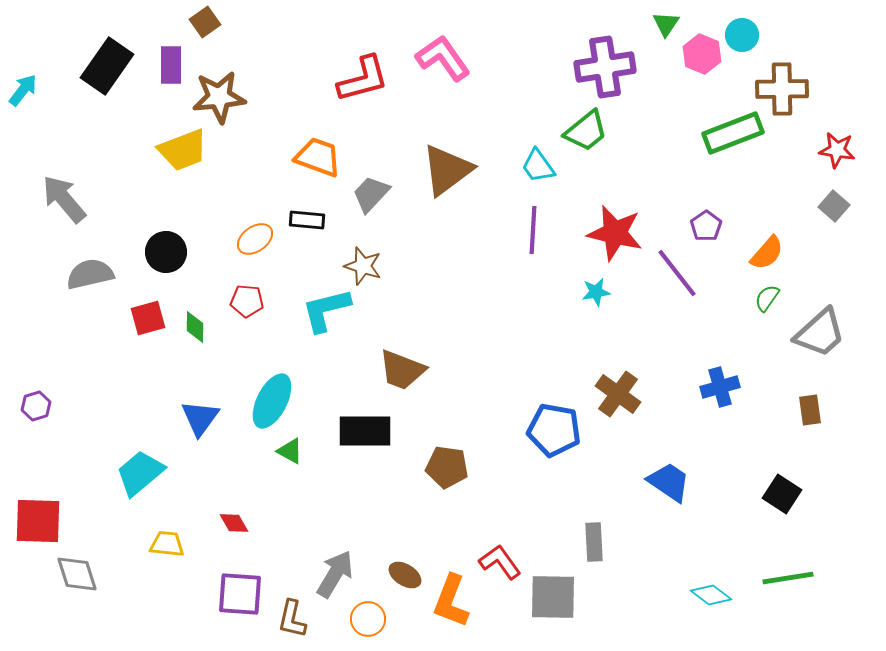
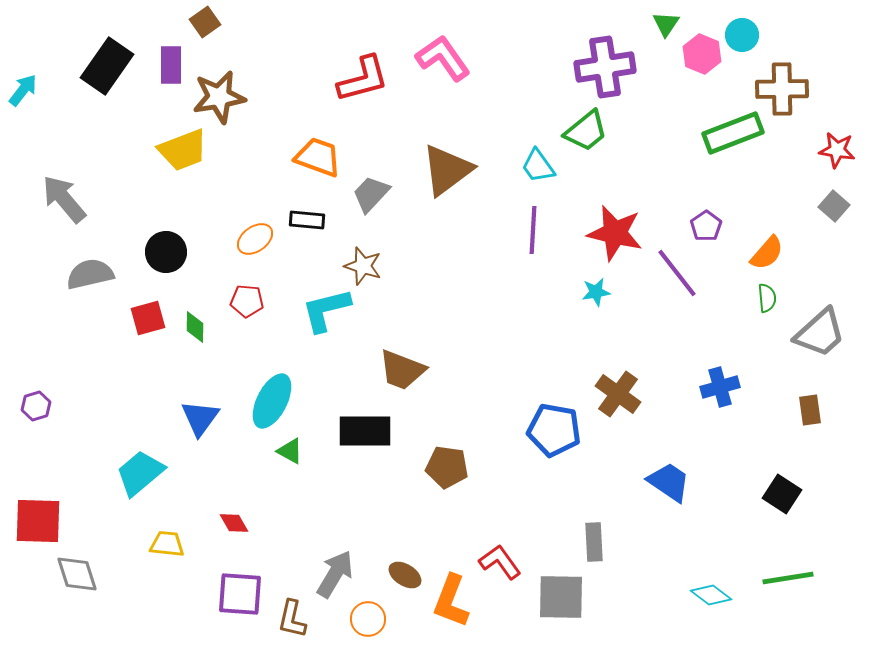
brown star at (219, 97): rotated 4 degrees counterclockwise
green semicircle at (767, 298): rotated 140 degrees clockwise
gray square at (553, 597): moved 8 px right
